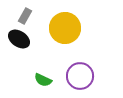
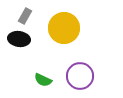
yellow circle: moved 1 px left
black ellipse: rotated 25 degrees counterclockwise
